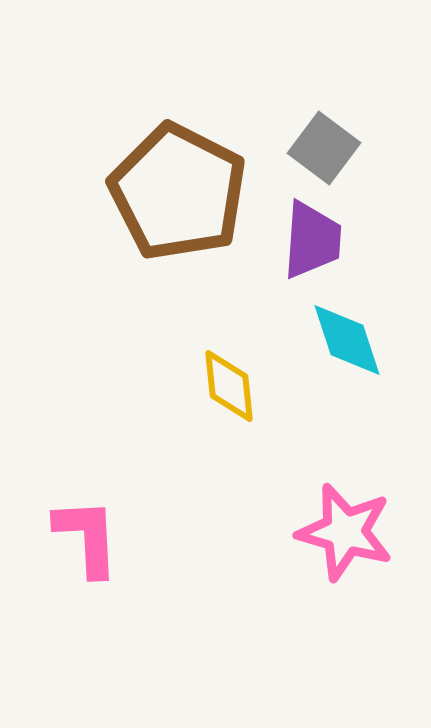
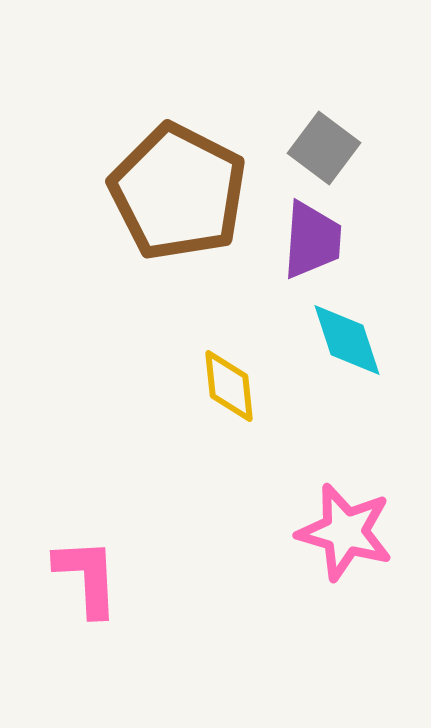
pink L-shape: moved 40 px down
